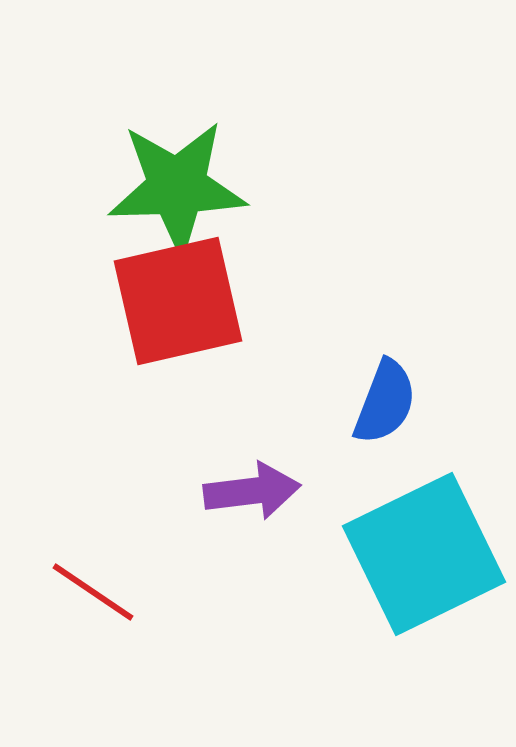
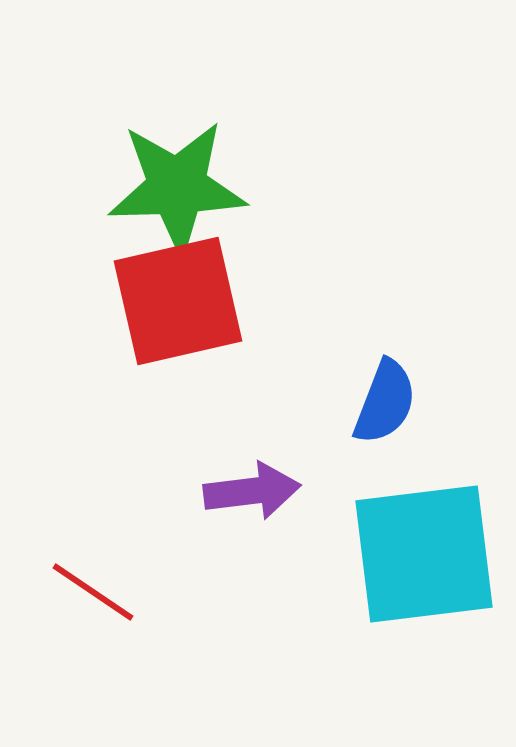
cyan square: rotated 19 degrees clockwise
